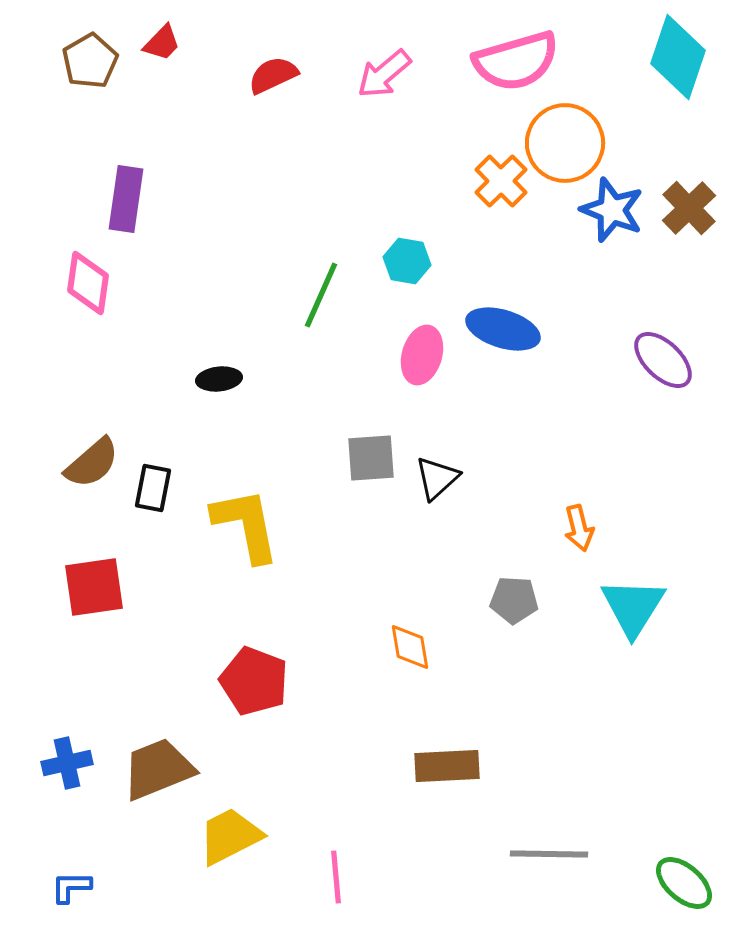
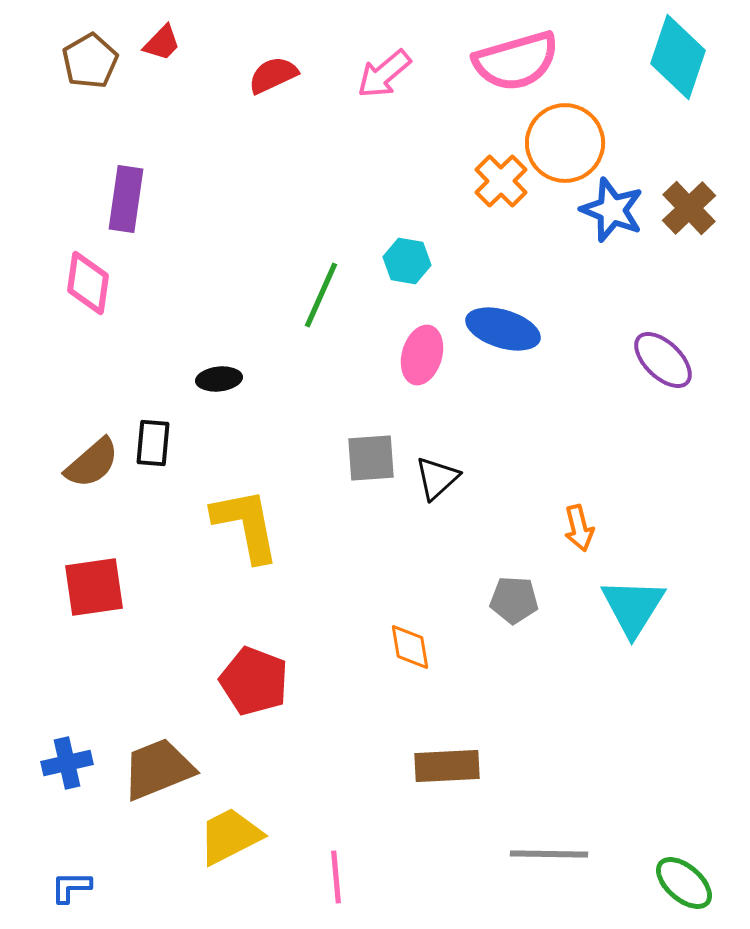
black rectangle: moved 45 px up; rotated 6 degrees counterclockwise
